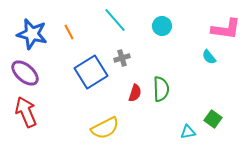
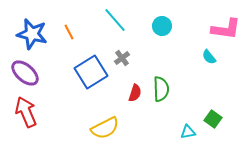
gray cross: rotated 21 degrees counterclockwise
